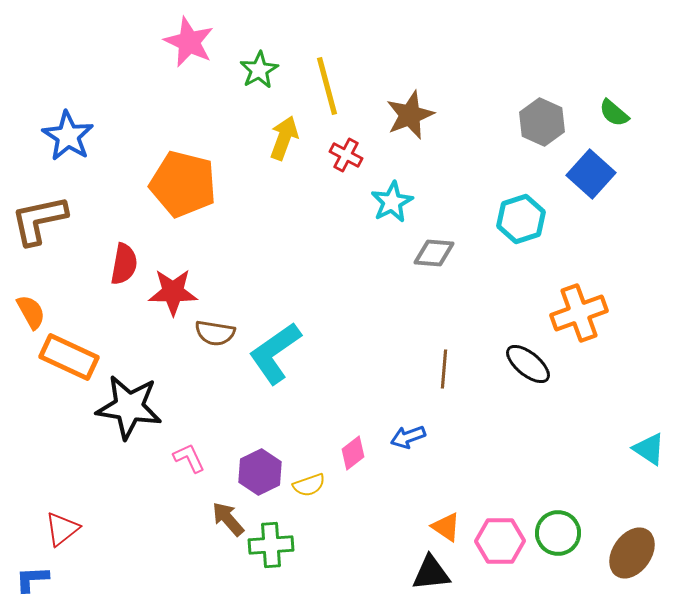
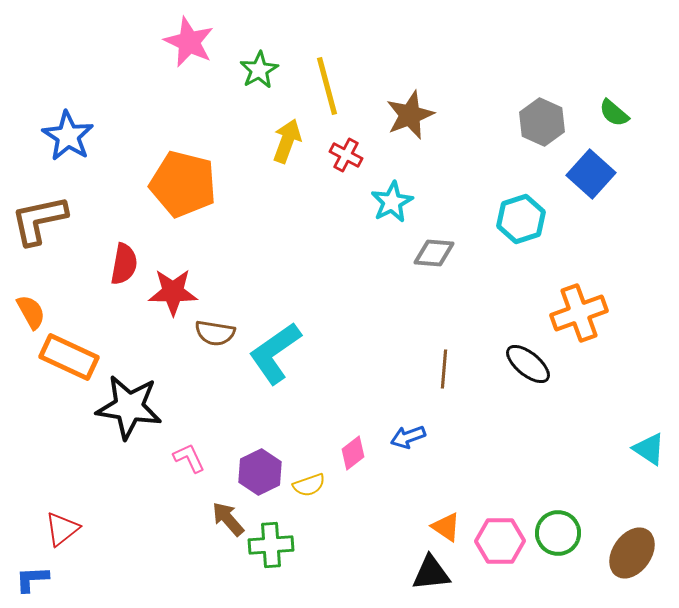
yellow arrow: moved 3 px right, 3 px down
